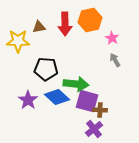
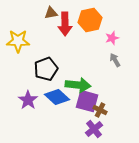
brown triangle: moved 12 px right, 14 px up
pink star: rotated 24 degrees clockwise
black pentagon: rotated 25 degrees counterclockwise
green arrow: moved 2 px right, 1 px down
brown cross: rotated 24 degrees clockwise
